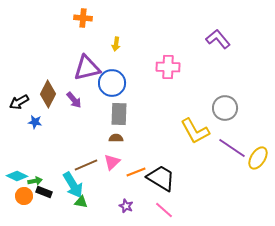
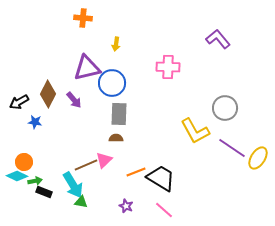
pink triangle: moved 8 px left, 2 px up
orange circle: moved 34 px up
